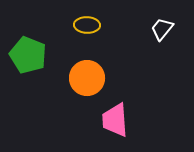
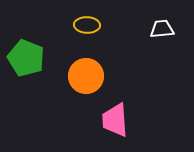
white trapezoid: rotated 45 degrees clockwise
green pentagon: moved 2 px left, 3 px down
orange circle: moved 1 px left, 2 px up
